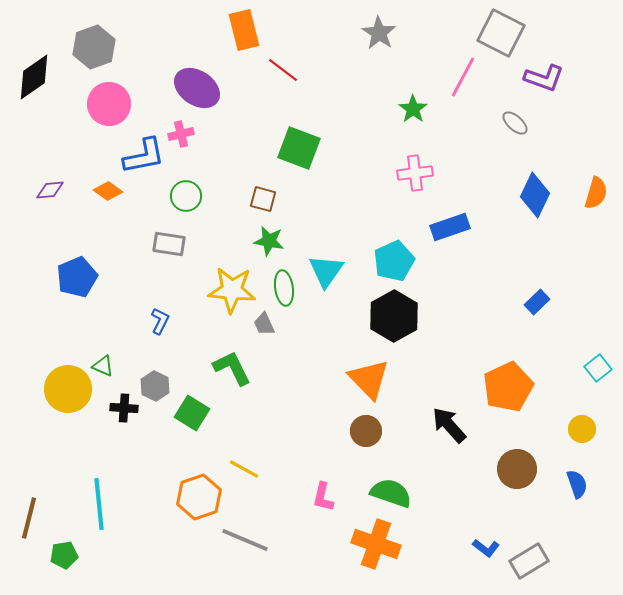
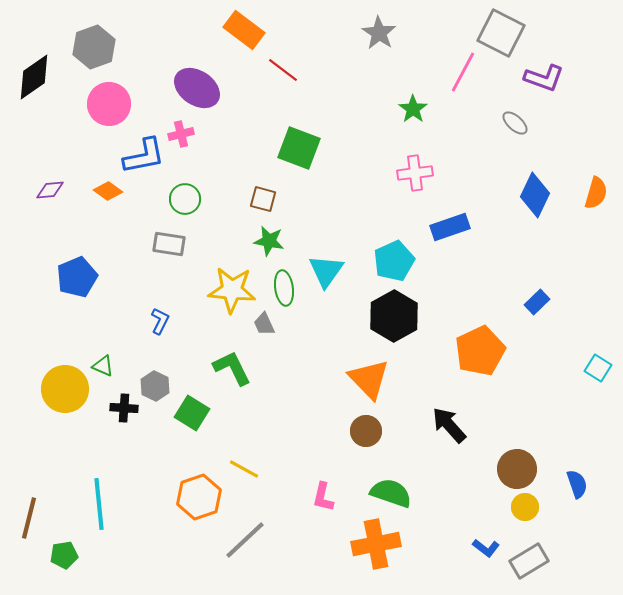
orange rectangle at (244, 30): rotated 39 degrees counterclockwise
pink line at (463, 77): moved 5 px up
green circle at (186, 196): moved 1 px left, 3 px down
cyan square at (598, 368): rotated 20 degrees counterclockwise
orange pentagon at (508, 387): moved 28 px left, 36 px up
yellow circle at (68, 389): moved 3 px left
yellow circle at (582, 429): moved 57 px left, 78 px down
gray line at (245, 540): rotated 66 degrees counterclockwise
orange cross at (376, 544): rotated 30 degrees counterclockwise
